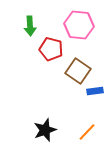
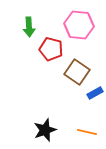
green arrow: moved 1 px left, 1 px down
brown square: moved 1 px left, 1 px down
blue rectangle: moved 2 px down; rotated 21 degrees counterclockwise
orange line: rotated 60 degrees clockwise
